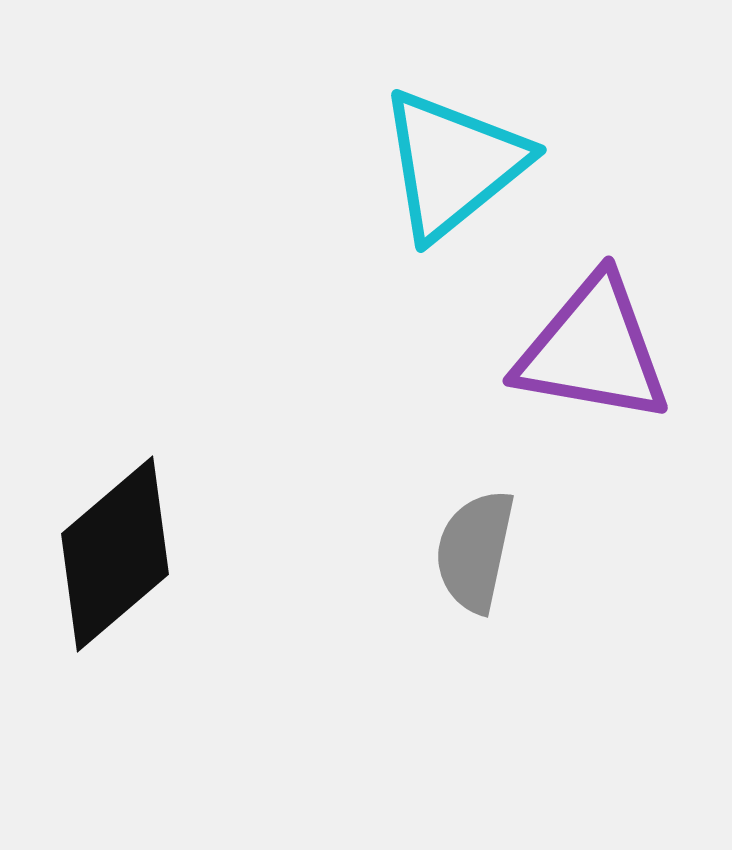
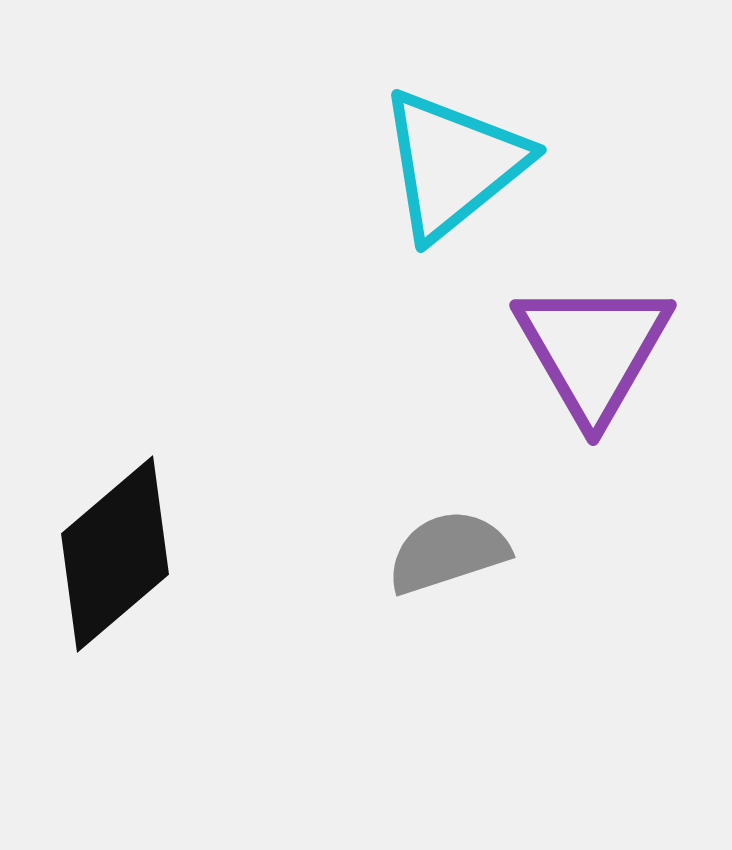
purple triangle: rotated 50 degrees clockwise
gray semicircle: moved 27 px left, 1 px down; rotated 60 degrees clockwise
